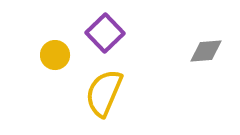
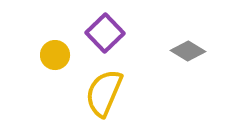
gray diamond: moved 18 px left; rotated 36 degrees clockwise
